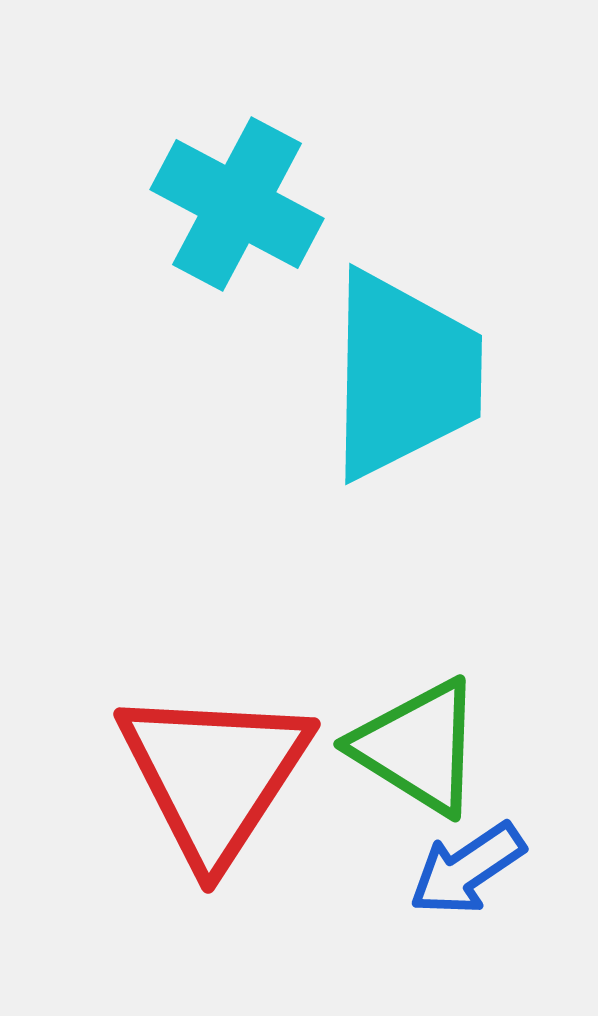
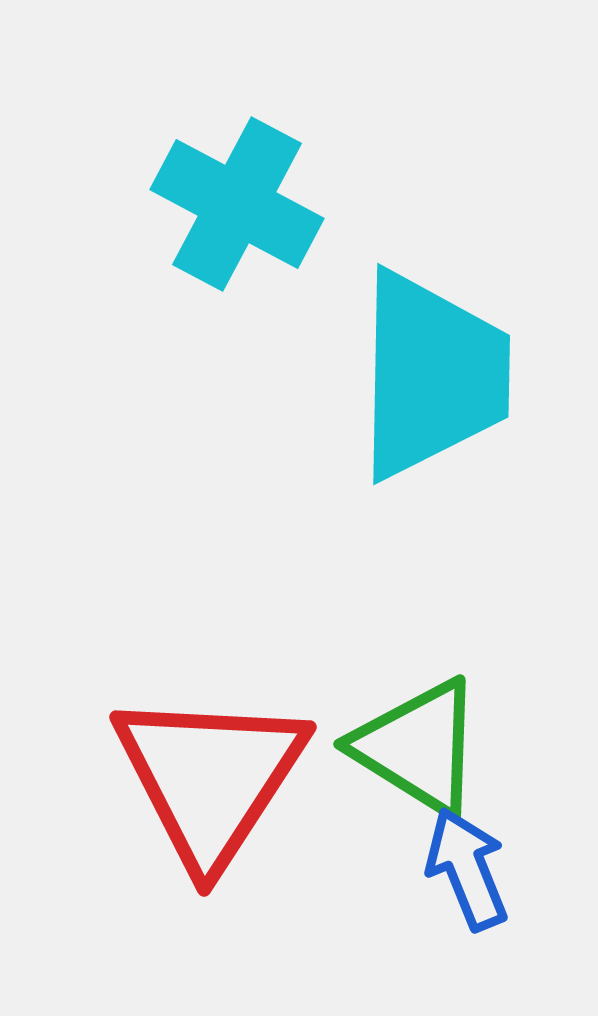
cyan trapezoid: moved 28 px right
red triangle: moved 4 px left, 3 px down
blue arrow: rotated 102 degrees clockwise
